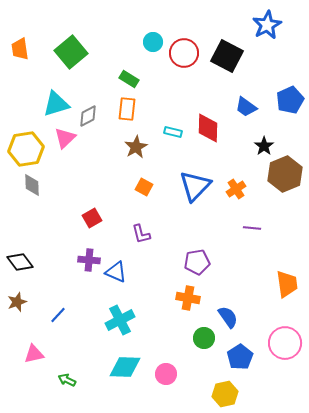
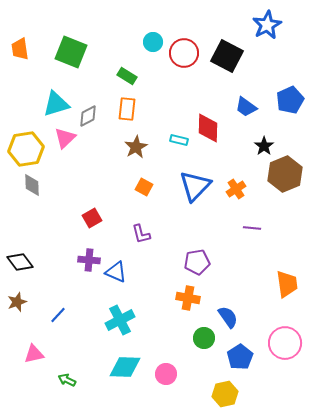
green square at (71, 52): rotated 28 degrees counterclockwise
green rectangle at (129, 79): moved 2 px left, 3 px up
cyan rectangle at (173, 132): moved 6 px right, 8 px down
